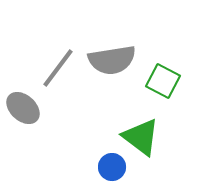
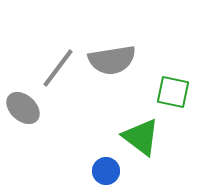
green square: moved 10 px right, 11 px down; rotated 16 degrees counterclockwise
blue circle: moved 6 px left, 4 px down
